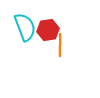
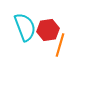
orange line: rotated 15 degrees clockwise
